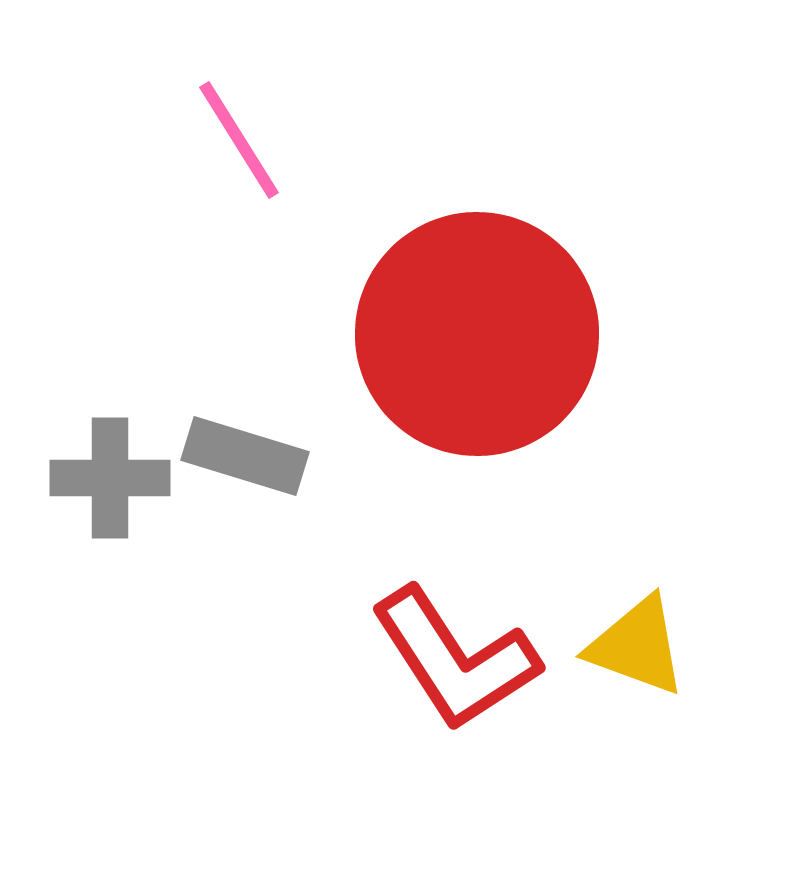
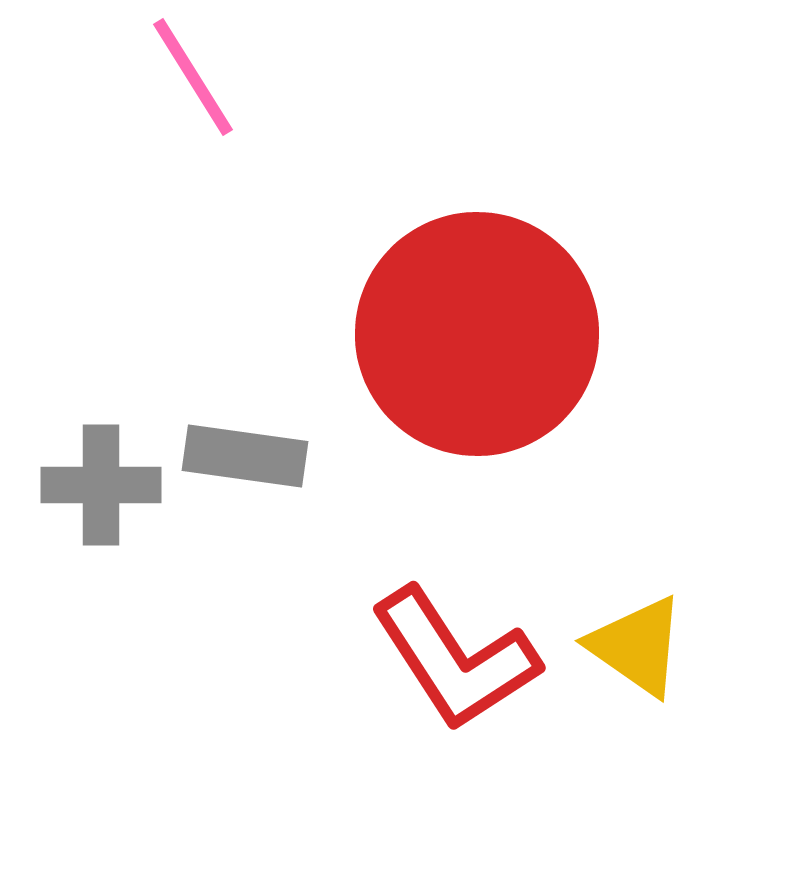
pink line: moved 46 px left, 63 px up
gray rectangle: rotated 9 degrees counterclockwise
gray cross: moved 9 px left, 7 px down
yellow triangle: rotated 15 degrees clockwise
